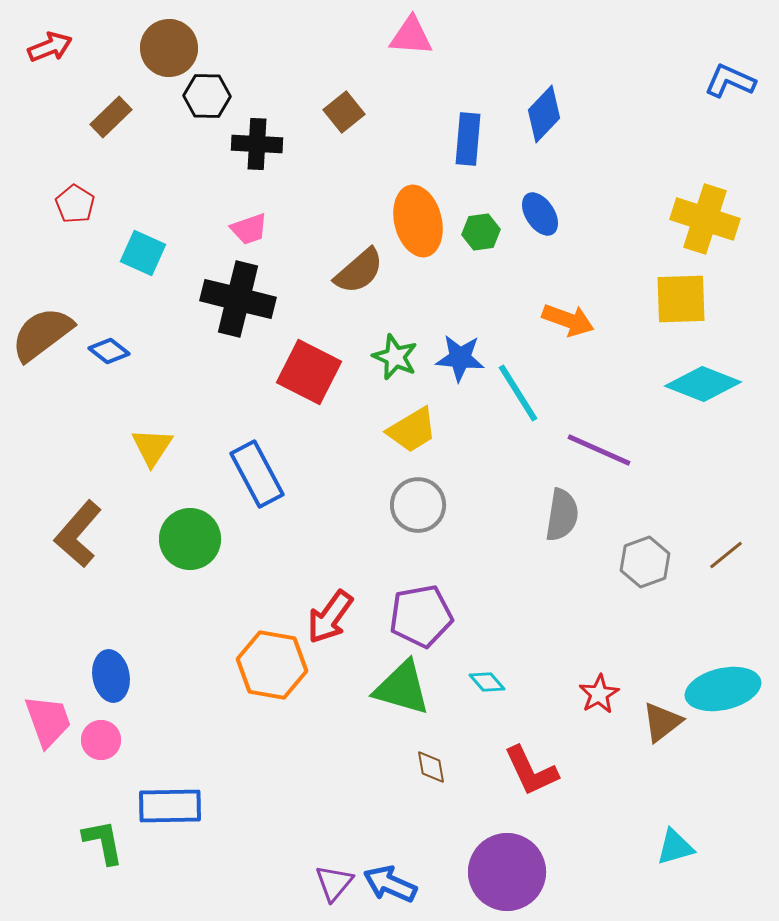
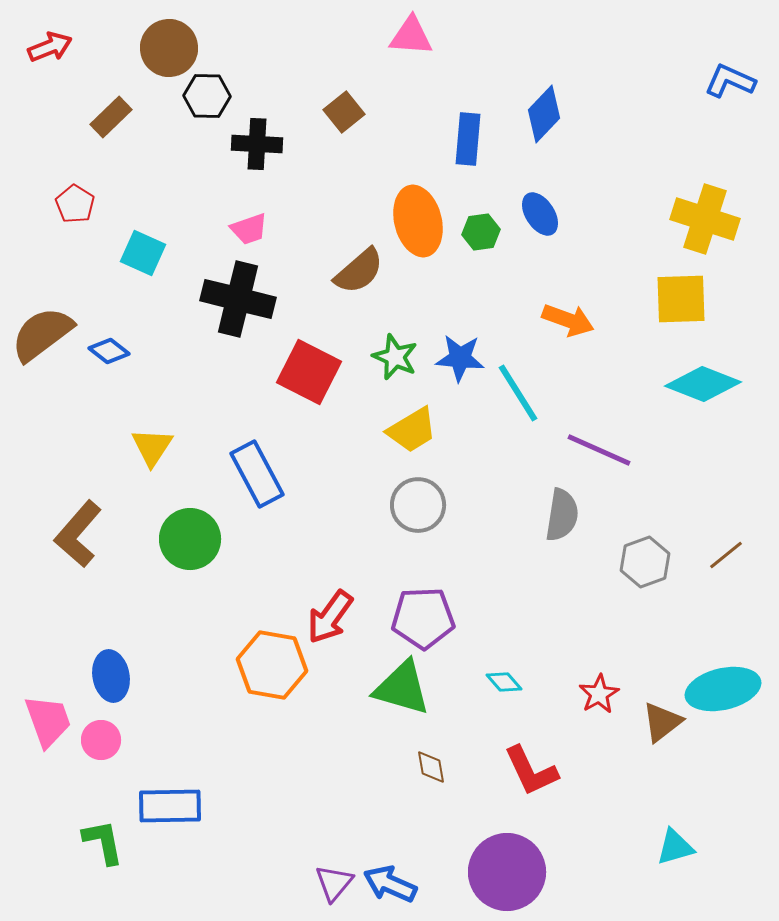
purple pentagon at (421, 616): moved 2 px right, 2 px down; rotated 8 degrees clockwise
cyan diamond at (487, 682): moved 17 px right
